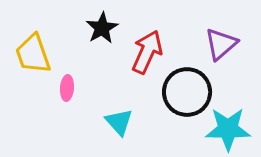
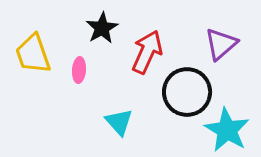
pink ellipse: moved 12 px right, 18 px up
cyan star: moved 1 px left, 1 px down; rotated 30 degrees clockwise
